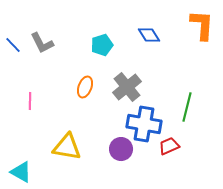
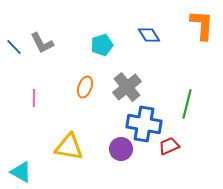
blue line: moved 1 px right, 2 px down
pink line: moved 4 px right, 3 px up
green line: moved 3 px up
yellow triangle: moved 2 px right
